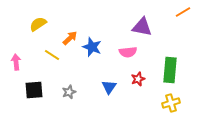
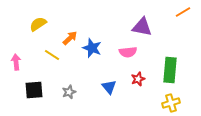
blue star: moved 1 px down
blue triangle: rotated 14 degrees counterclockwise
